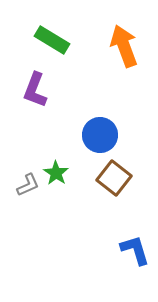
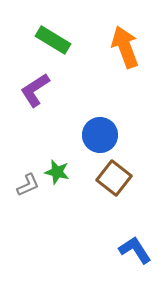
green rectangle: moved 1 px right
orange arrow: moved 1 px right, 1 px down
purple L-shape: rotated 36 degrees clockwise
green star: moved 1 px right, 1 px up; rotated 20 degrees counterclockwise
blue L-shape: rotated 16 degrees counterclockwise
